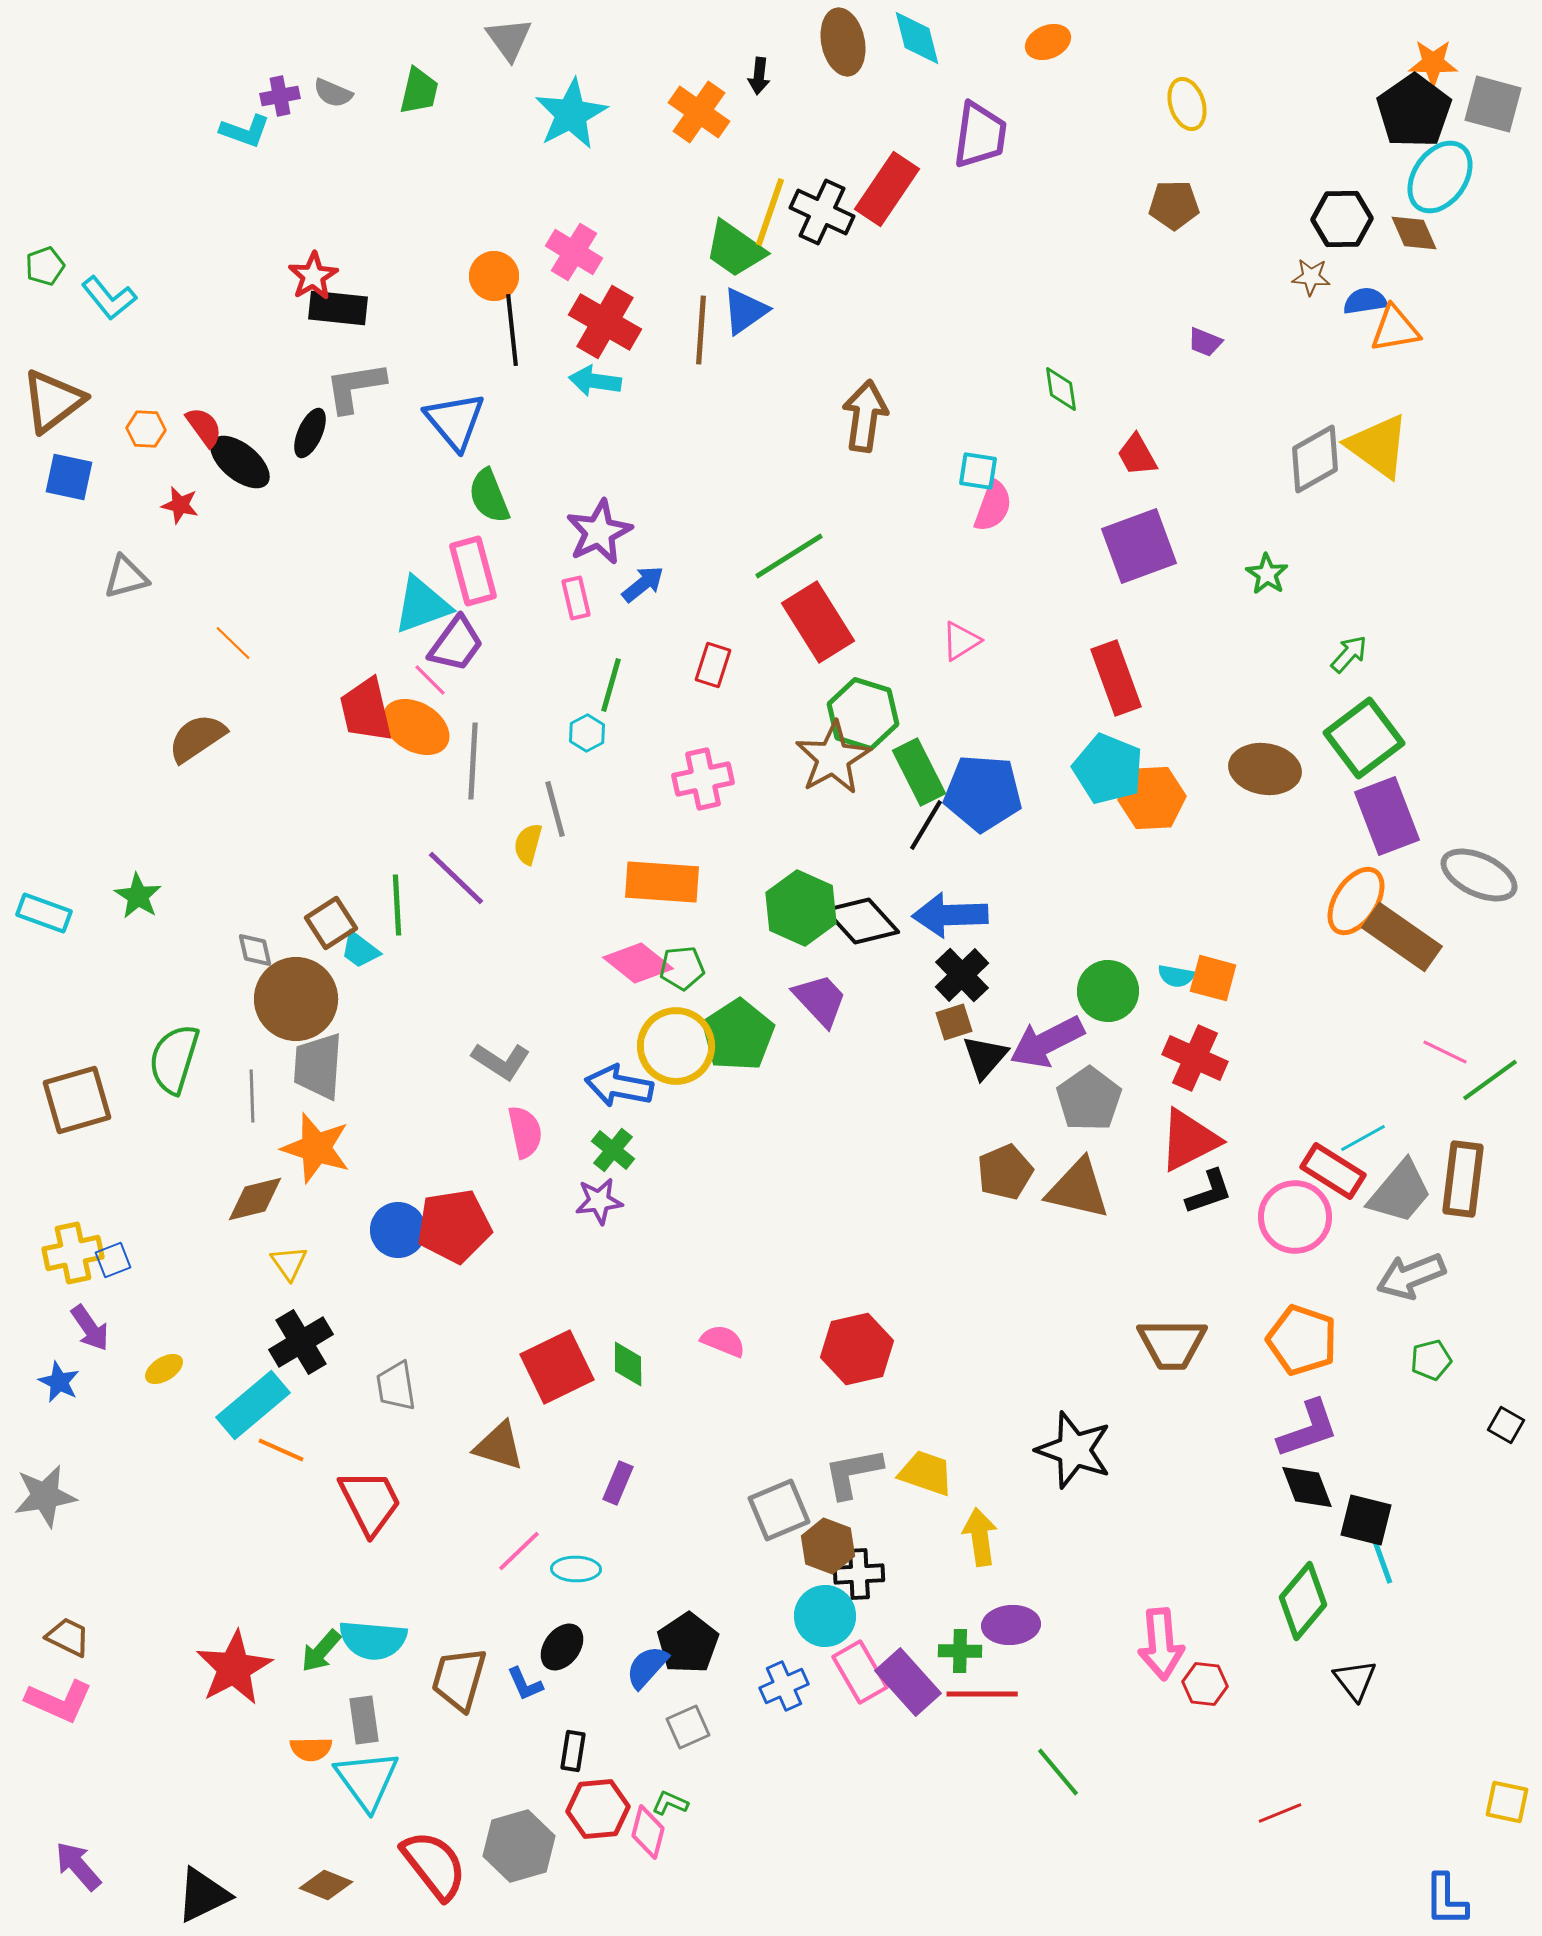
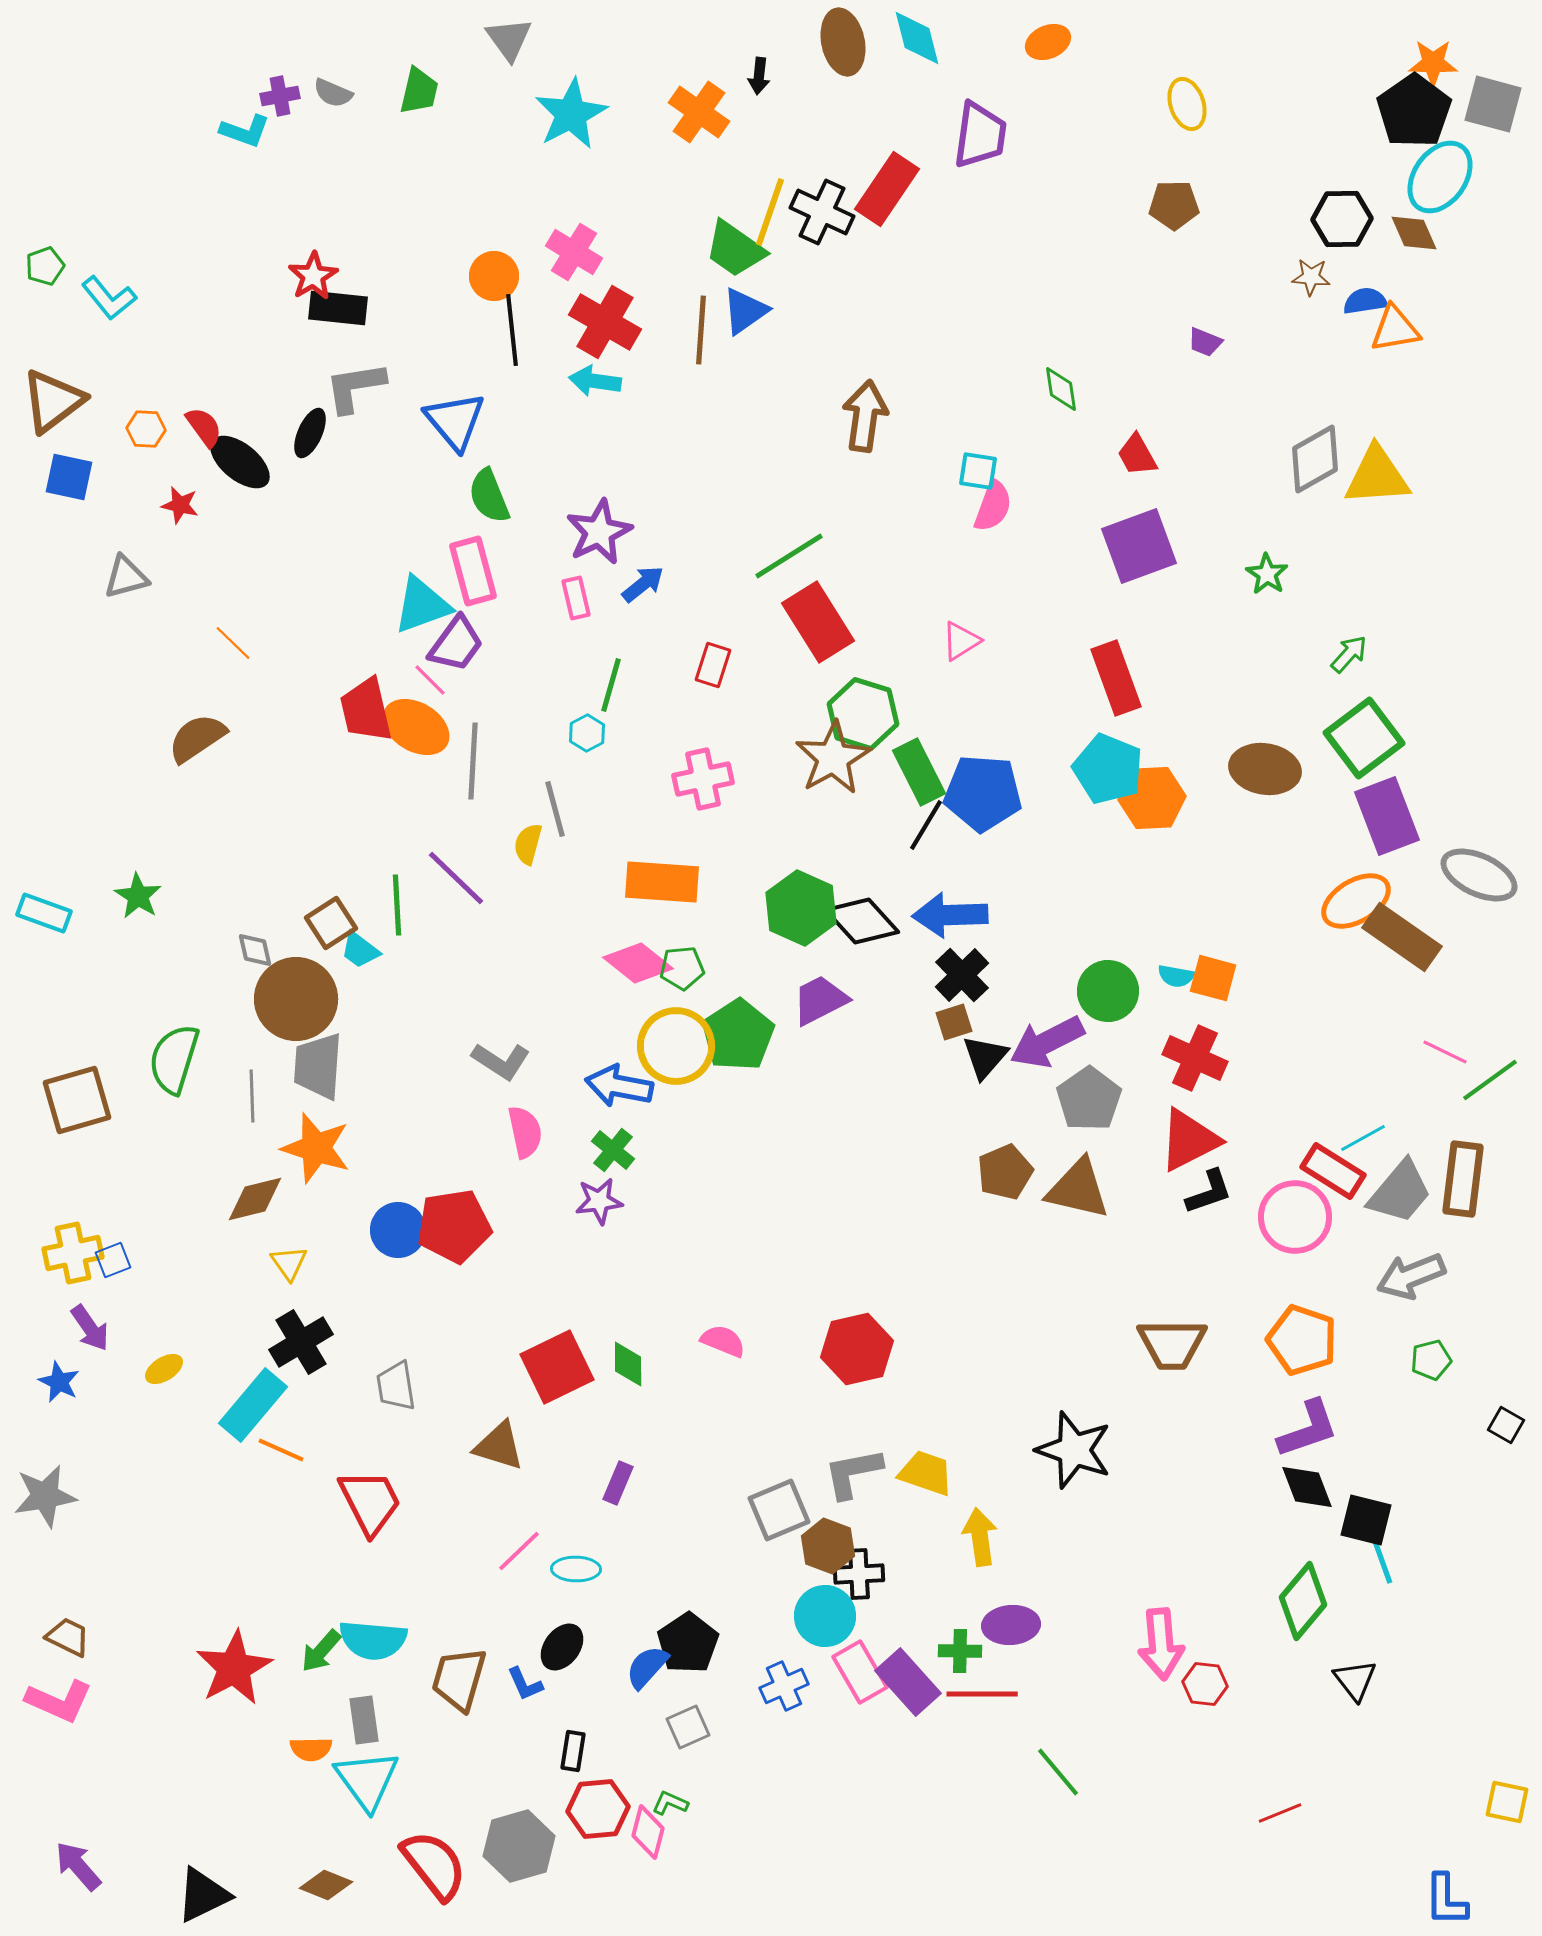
yellow triangle at (1378, 446): moved 1 px left, 30 px down; rotated 40 degrees counterclockwise
orange ellipse at (1356, 901): rotated 26 degrees clockwise
purple trapezoid at (820, 1000): rotated 74 degrees counterclockwise
cyan rectangle at (253, 1405): rotated 10 degrees counterclockwise
